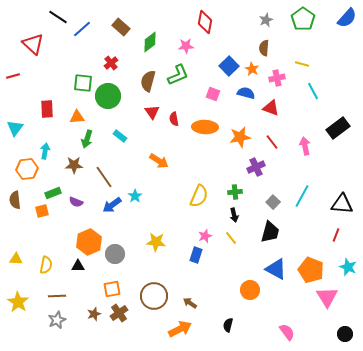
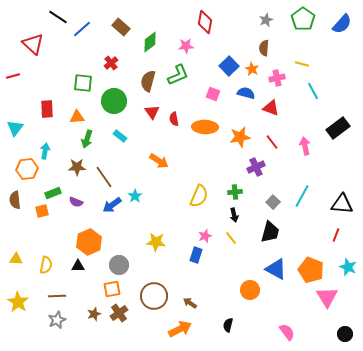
blue semicircle at (347, 18): moved 5 px left, 6 px down
green circle at (108, 96): moved 6 px right, 5 px down
brown star at (74, 165): moved 3 px right, 2 px down
gray circle at (115, 254): moved 4 px right, 11 px down
